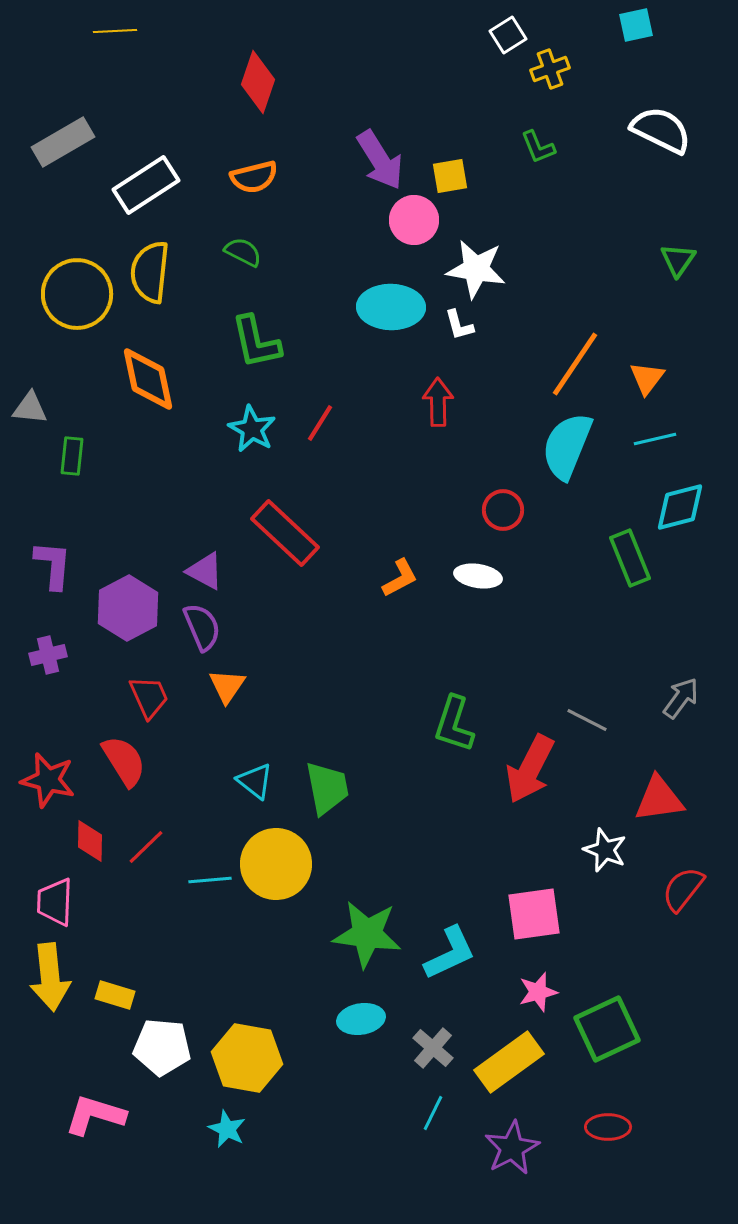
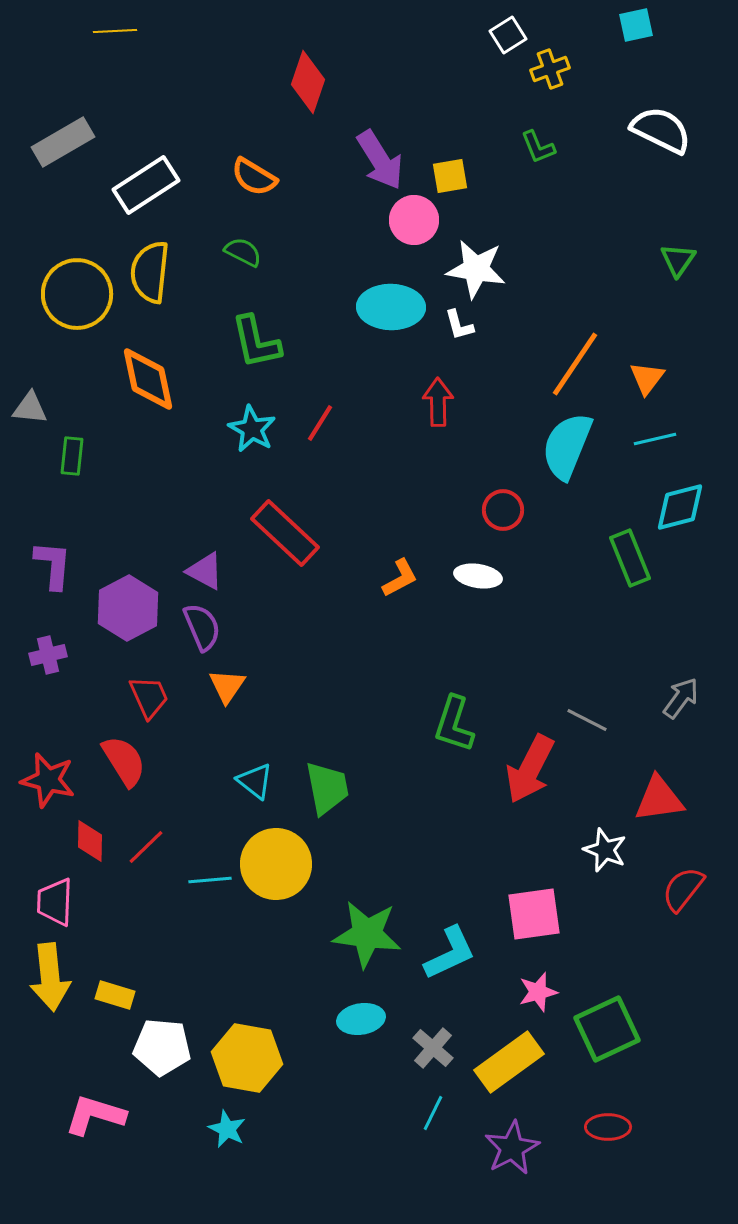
red diamond at (258, 82): moved 50 px right
orange semicircle at (254, 177): rotated 45 degrees clockwise
